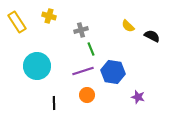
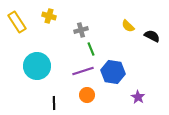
purple star: rotated 16 degrees clockwise
